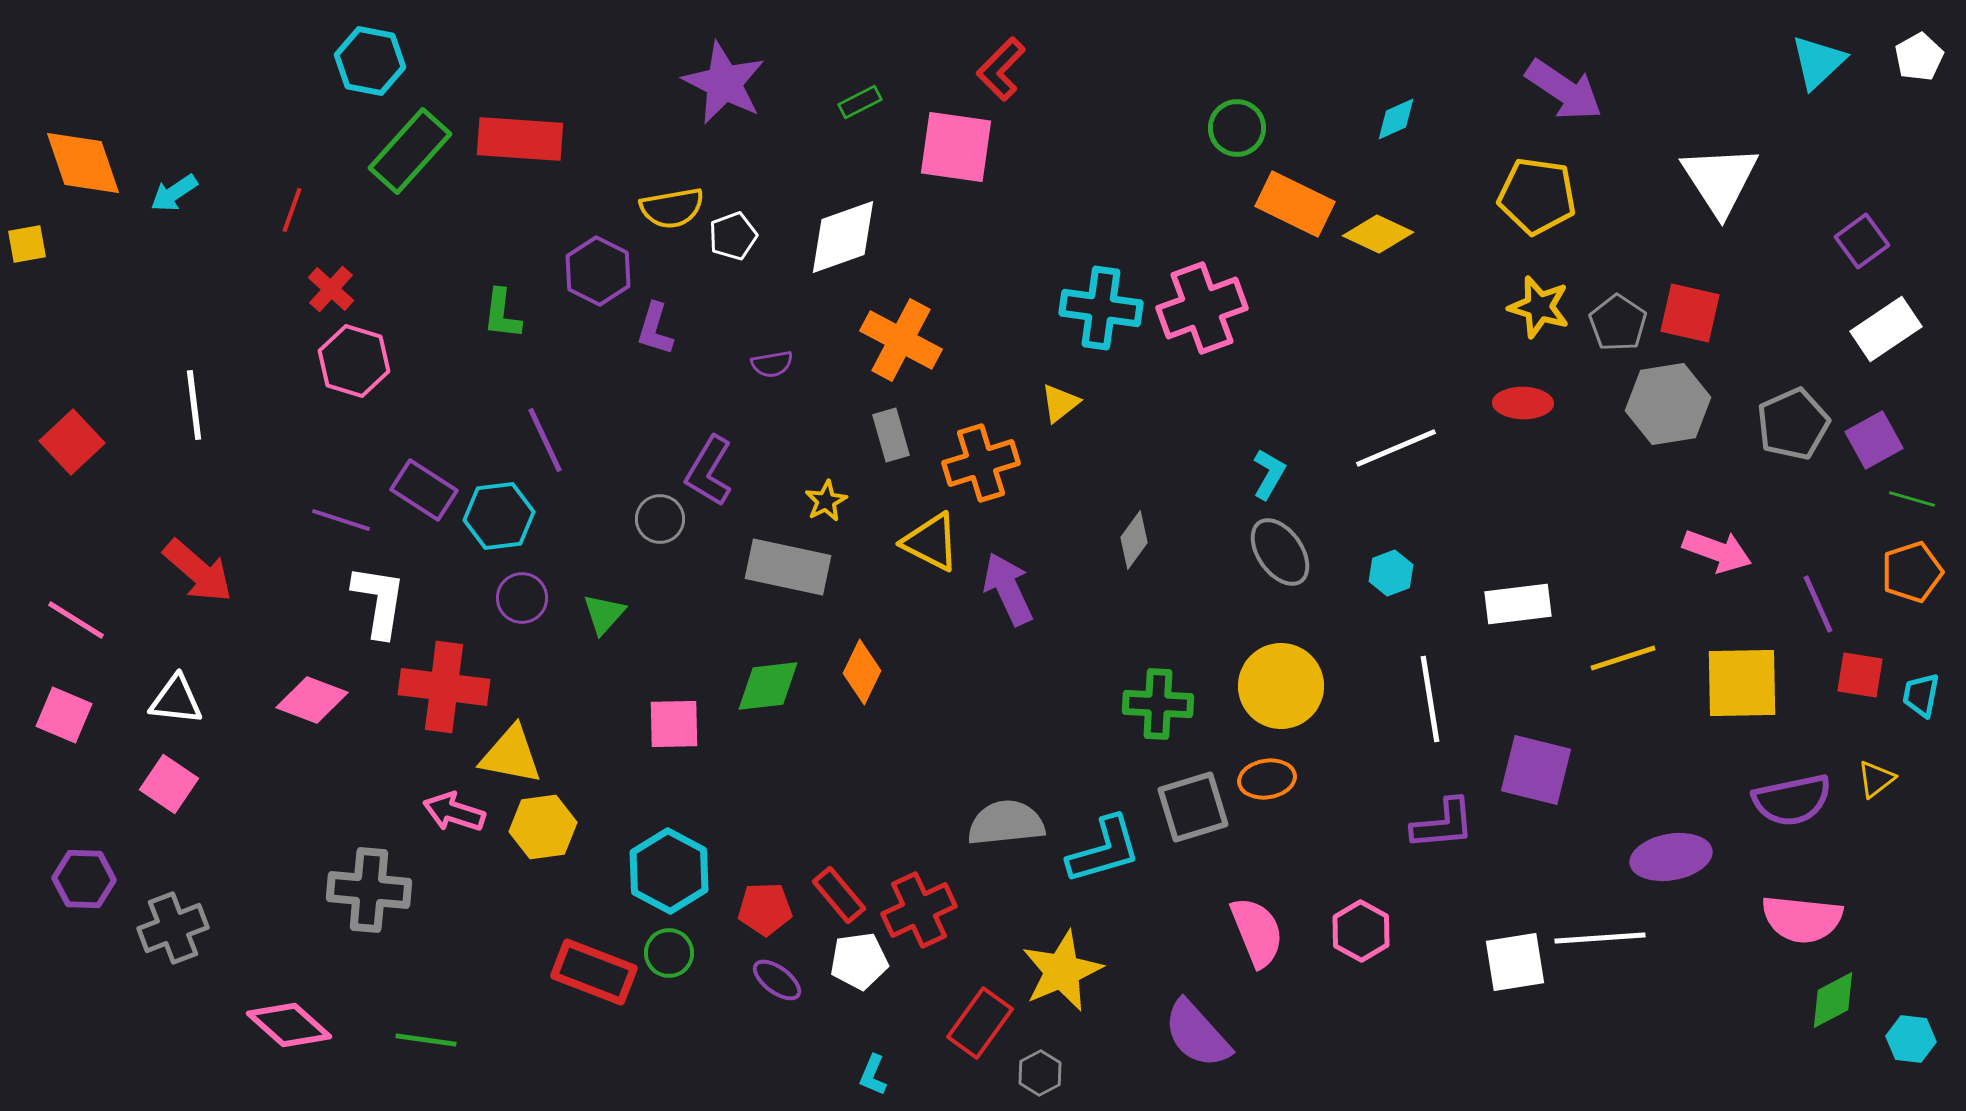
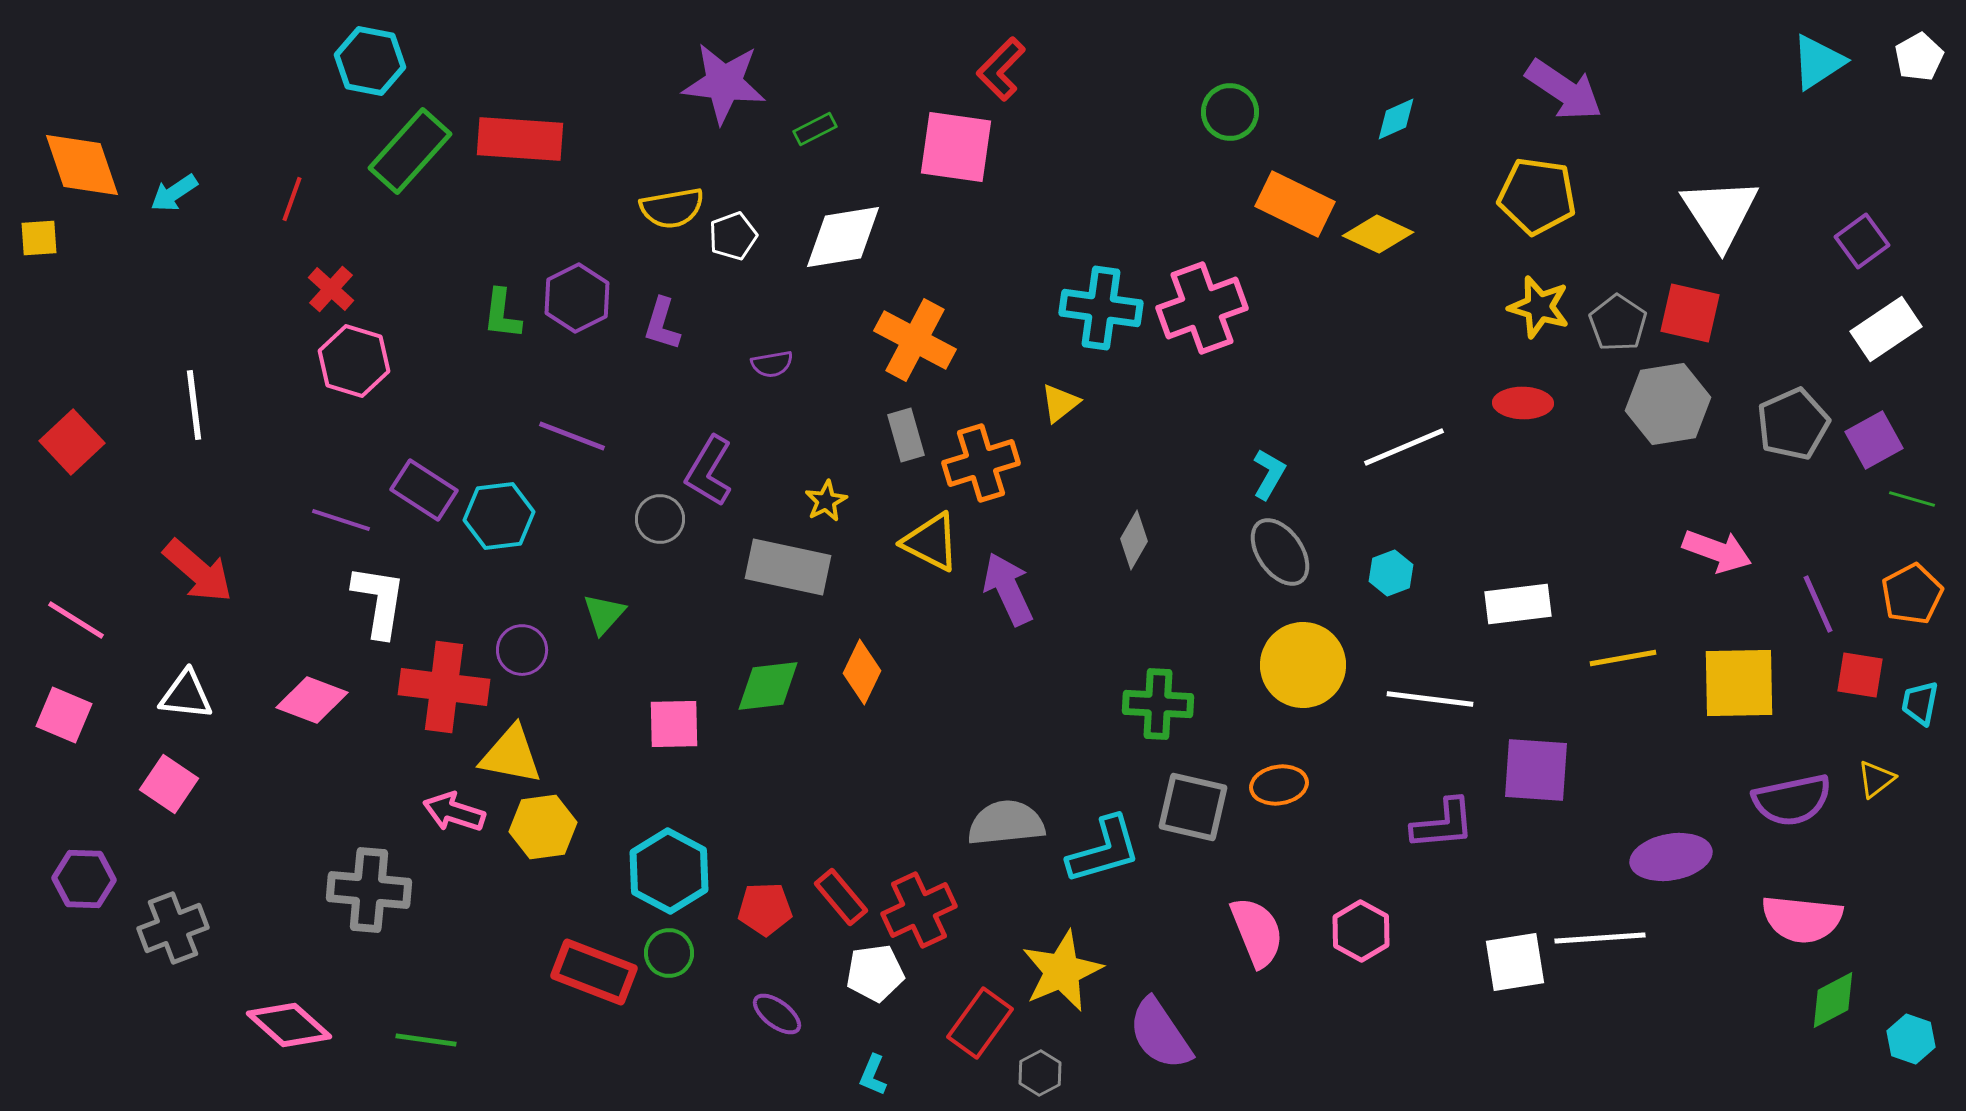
cyan triangle at (1818, 62): rotated 10 degrees clockwise
purple star at (724, 83): rotated 20 degrees counterclockwise
green rectangle at (860, 102): moved 45 px left, 27 px down
green circle at (1237, 128): moved 7 px left, 16 px up
orange diamond at (83, 163): moved 1 px left, 2 px down
white triangle at (1720, 180): moved 33 px down
red line at (292, 210): moved 11 px up
white diamond at (843, 237): rotated 10 degrees clockwise
yellow square at (27, 244): moved 12 px right, 6 px up; rotated 6 degrees clockwise
purple hexagon at (598, 271): moved 21 px left, 27 px down; rotated 6 degrees clockwise
purple L-shape at (655, 329): moved 7 px right, 5 px up
orange cross at (901, 340): moved 14 px right
gray rectangle at (891, 435): moved 15 px right
purple line at (545, 440): moved 27 px right, 4 px up; rotated 44 degrees counterclockwise
white line at (1396, 448): moved 8 px right, 1 px up
gray diamond at (1134, 540): rotated 6 degrees counterclockwise
orange pentagon at (1912, 572): moved 22 px down; rotated 10 degrees counterclockwise
purple circle at (522, 598): moved 52 px down
yellow line at (1623, 658): rotated 8 degrees clockwise
yellow square at (1742, 683): moved 3 px left
yellow circle at (1281, 686): moved 22 px right, 21 px up
cyan trapezoid at (1921, 695): moved 1 px left, 8 px down
white line at (1430, 699): rotated 74 degrees counterclockwise
white triangle at (176, 700): moved 10 px right, 5 px up
purple square at (1536, 770): rotated 10 degrees counterclockwise
orange ellipse at (1267, 779): moved 12 px right, 6 px down
gray square at (1193, 807): rotated 30 degrees clockwise
red rectangle at (839, 895): moved 2 px right, 2 px down
white pentagon at (859, 961): moved 16 px right, 12 px down
purple ellipse at (777, 980): moved 34 px down
purple semicircle at (1197, 1034): moved 37 px left; rotated 8 degrees clockwise
cyan hexagon at (1911, 1039): rotated 12 degrees clockwise
